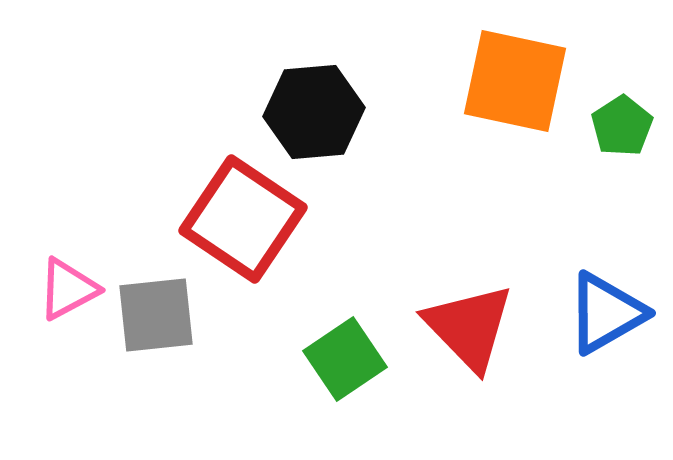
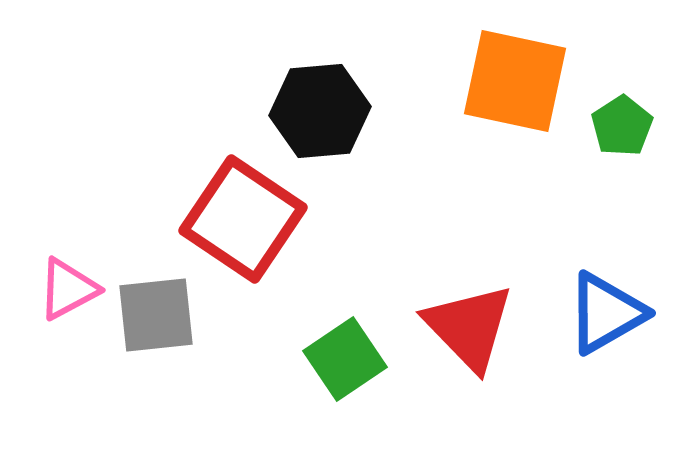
black hexagon: moved 6 px right, 1 px up
